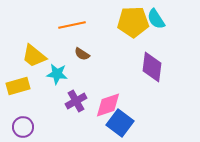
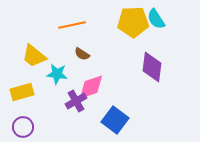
yellow rectangle: moved 4 px right, 6 px down
pink diamond: moved 17 px left, 18 px up
blue square: moved 5 px left, 3 px up
